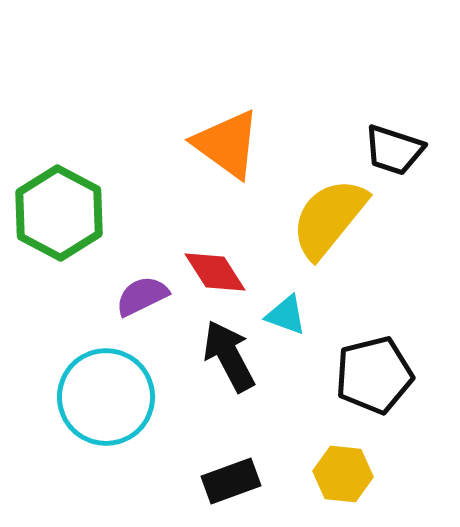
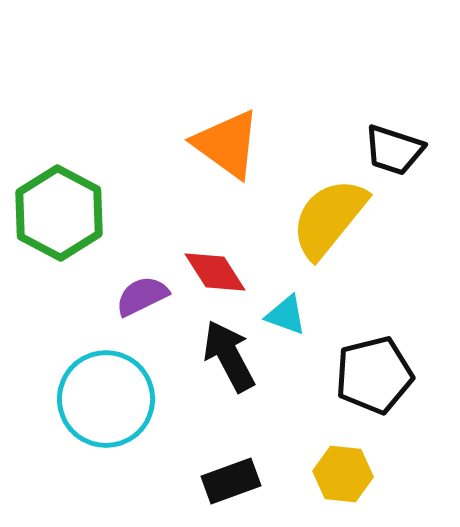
cyan circle: moved 2 px down
